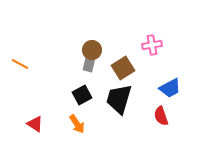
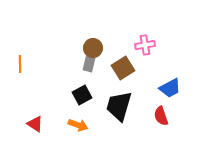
pink cross: moved 7 px left
brown circle: moved 1 px right, 2 px up
orange line: rotated 60 degrees clockwise
black trapezoid: moved 7 px down
orange arrow: moved 1 px right, 1 px down; rotated 36 degrees counterclockwise
